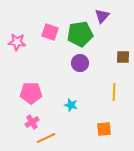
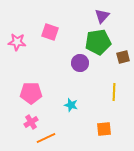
green pentagon: moved 18 px right, 8 px down
brown square: rotated 16 degrees counterclockwise
pink cross: moved 1 px left
